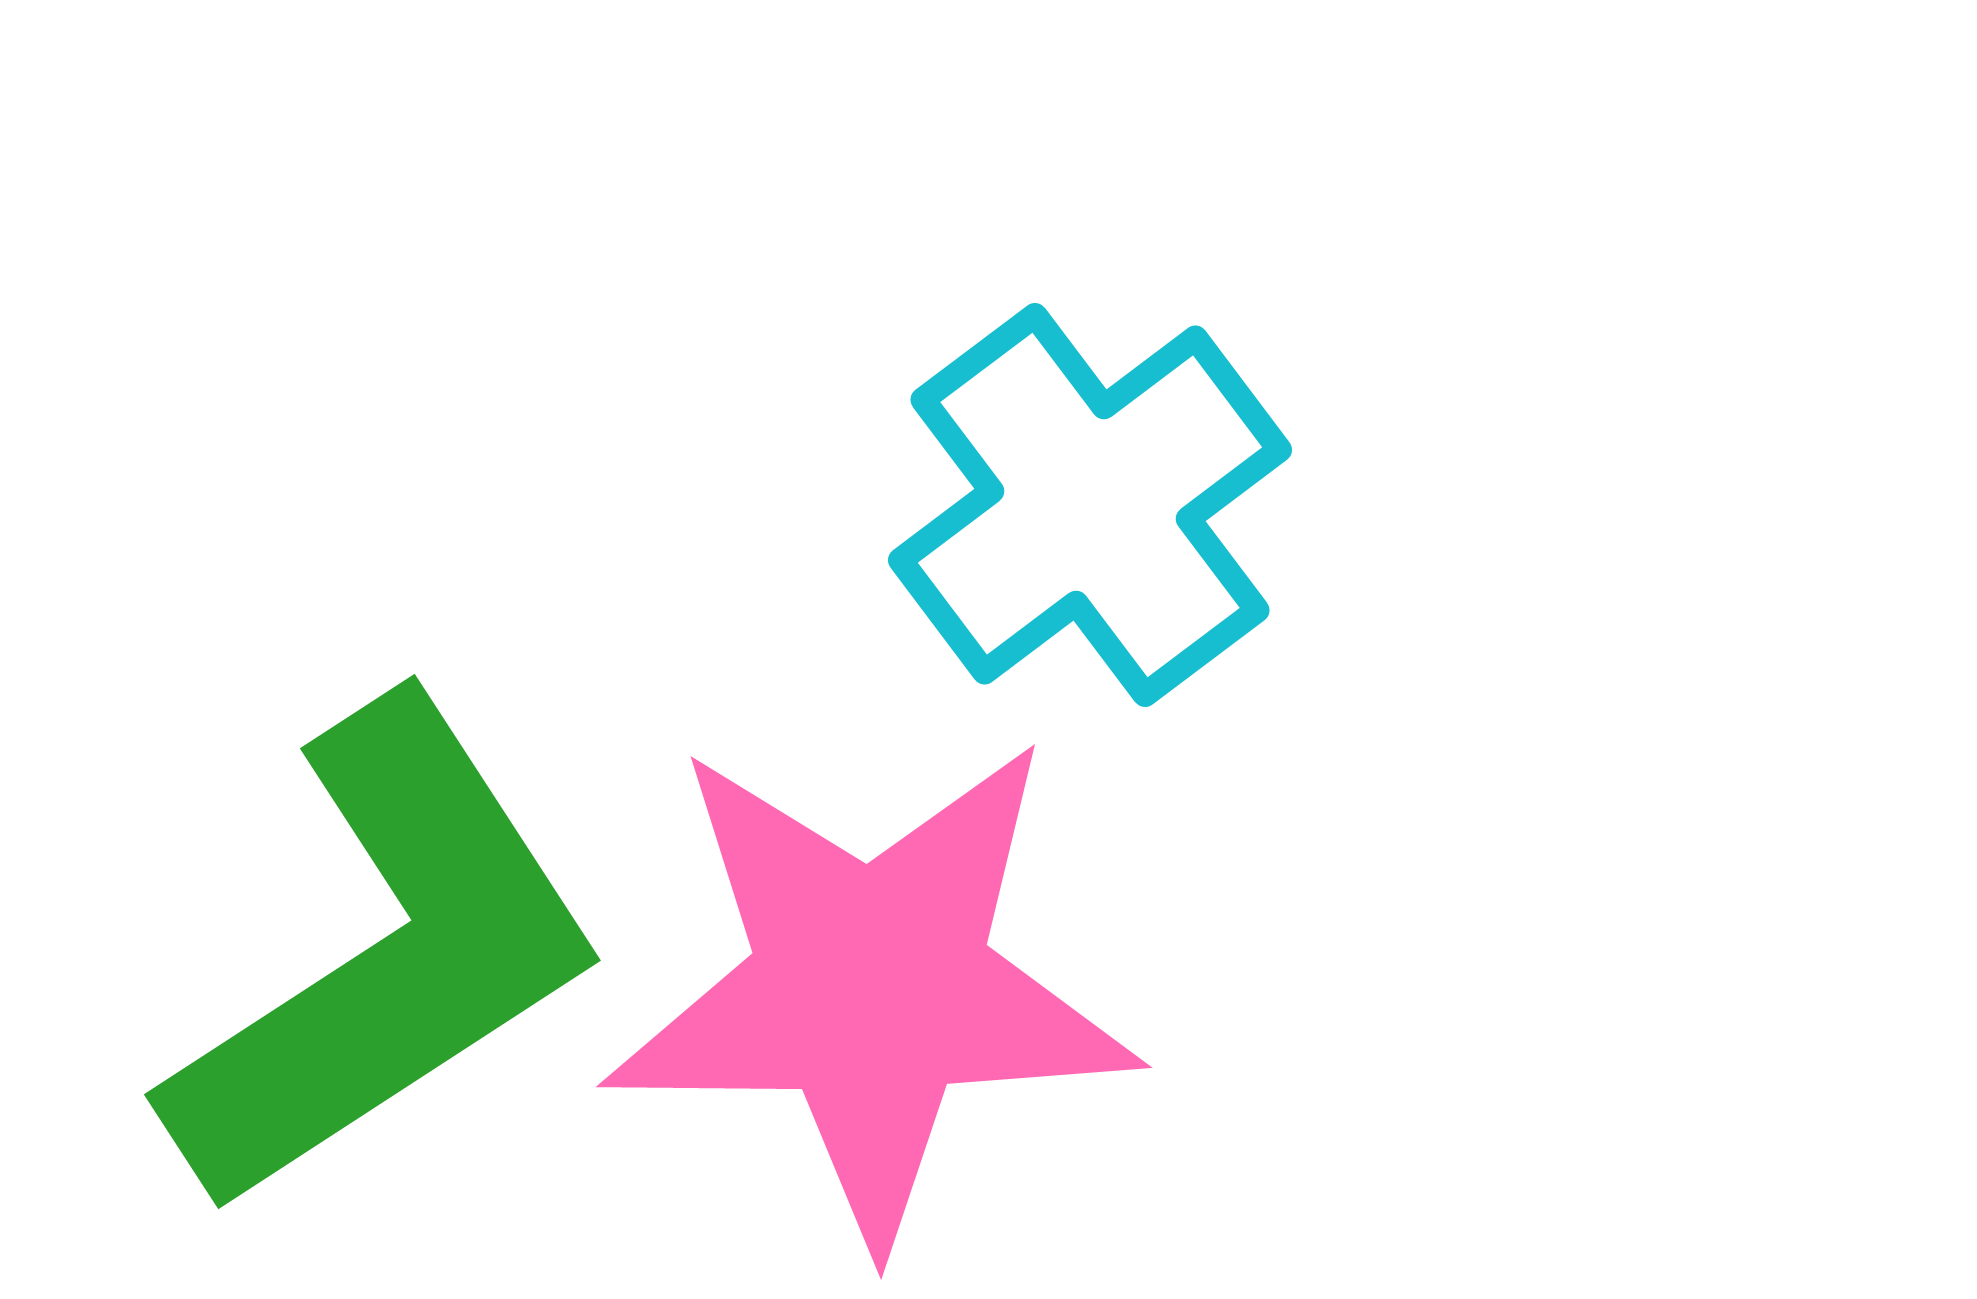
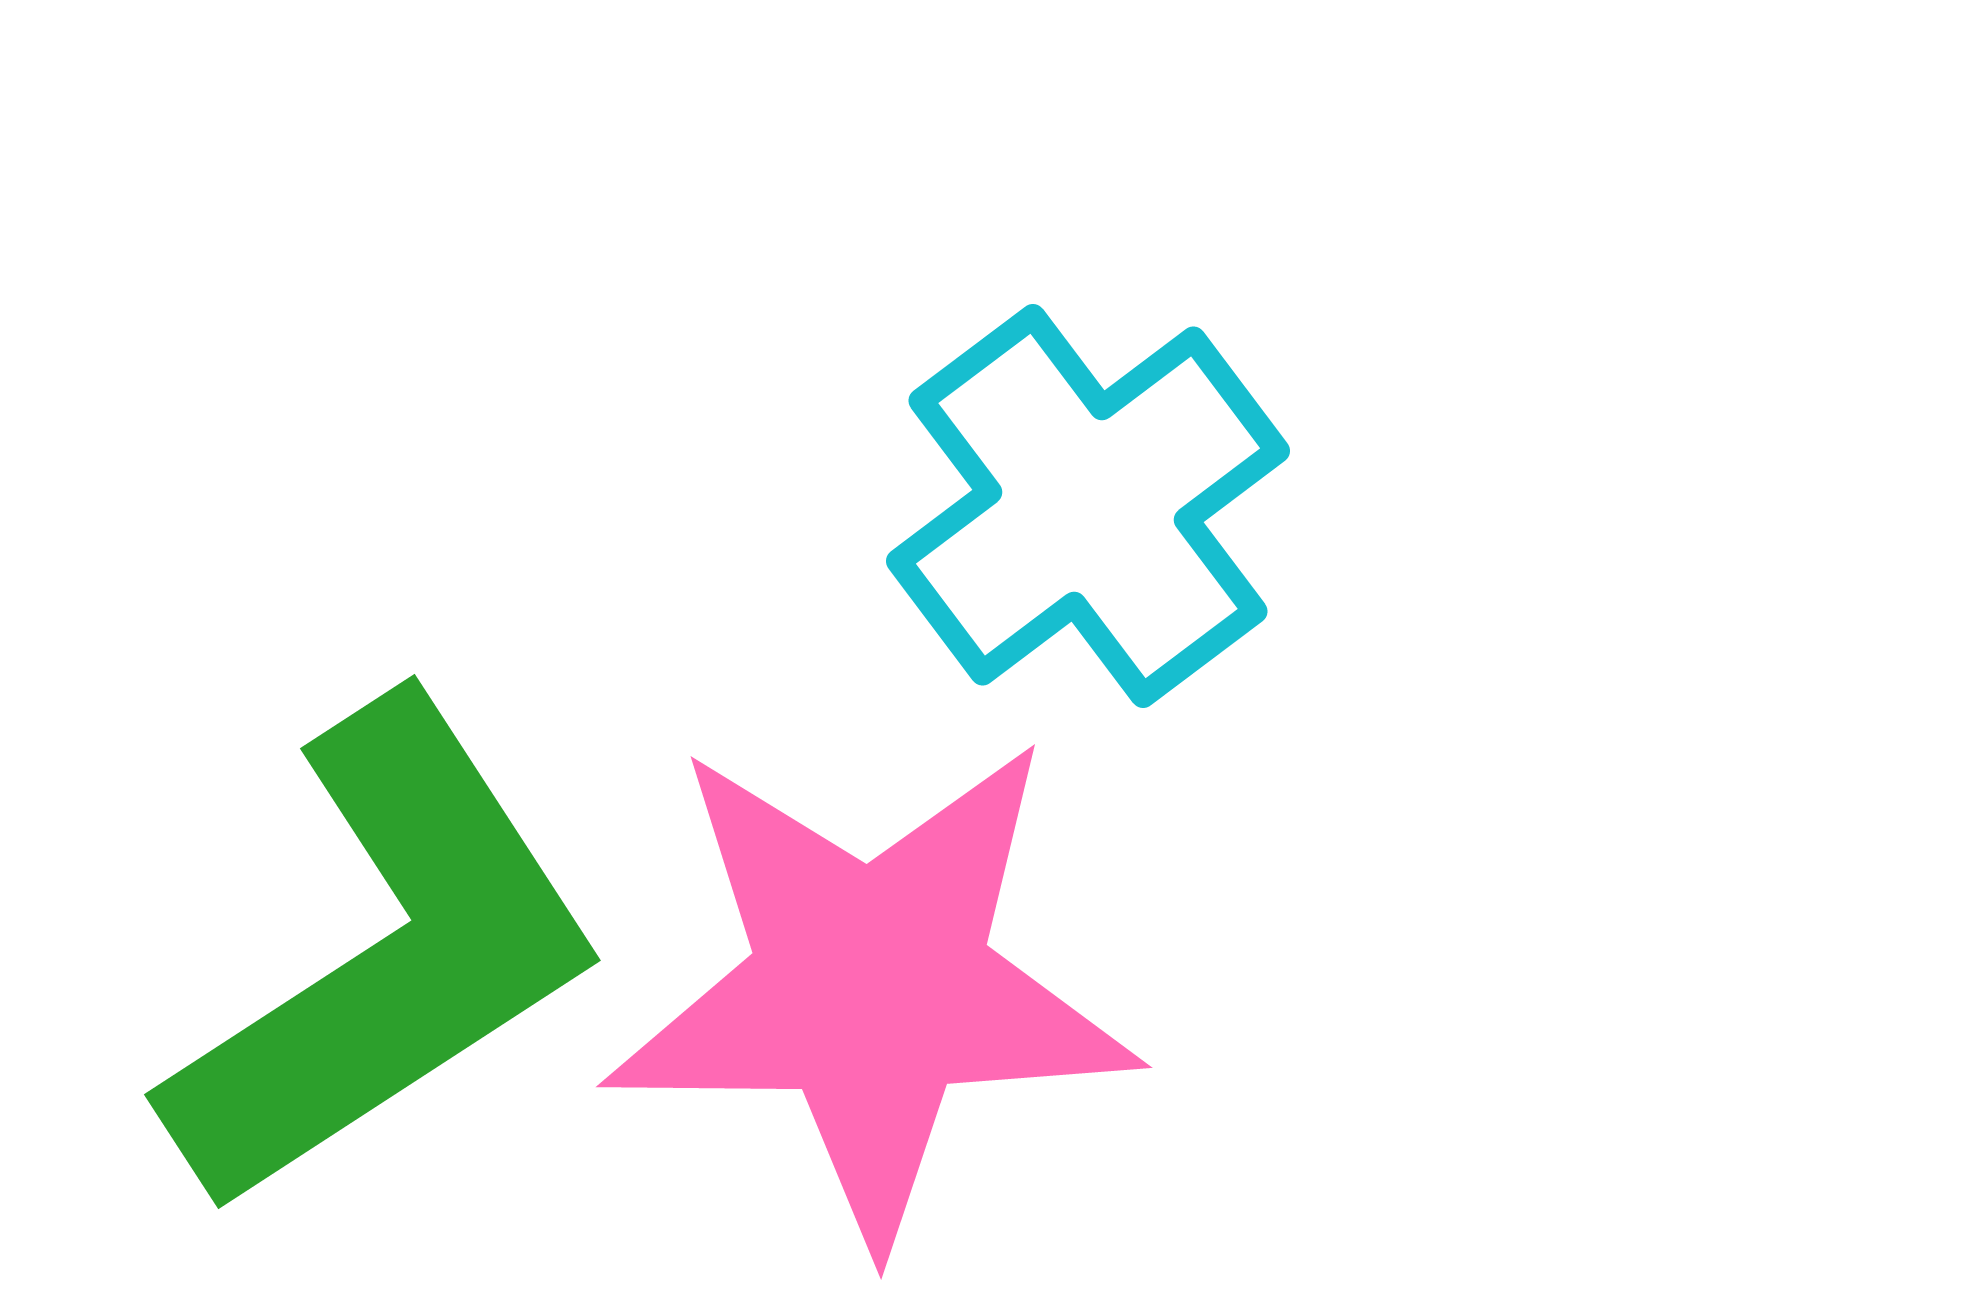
cyan cross: moved 2 px left, 1 px down
